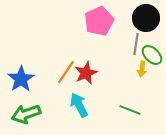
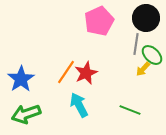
yellow arrow: moved 1 px right; rotated 35 degrees clockwise
